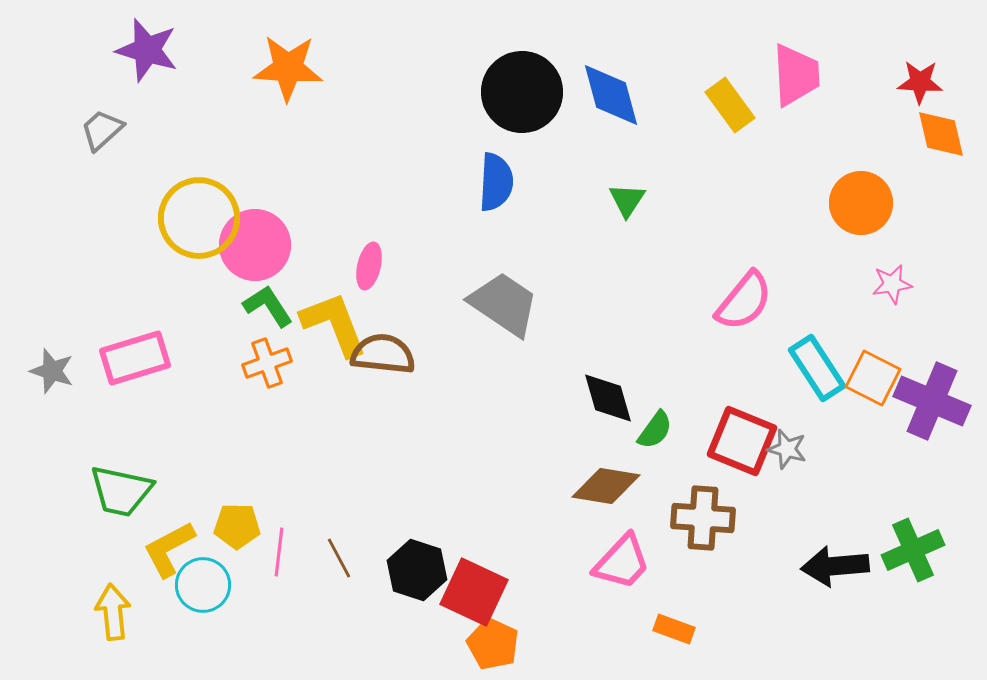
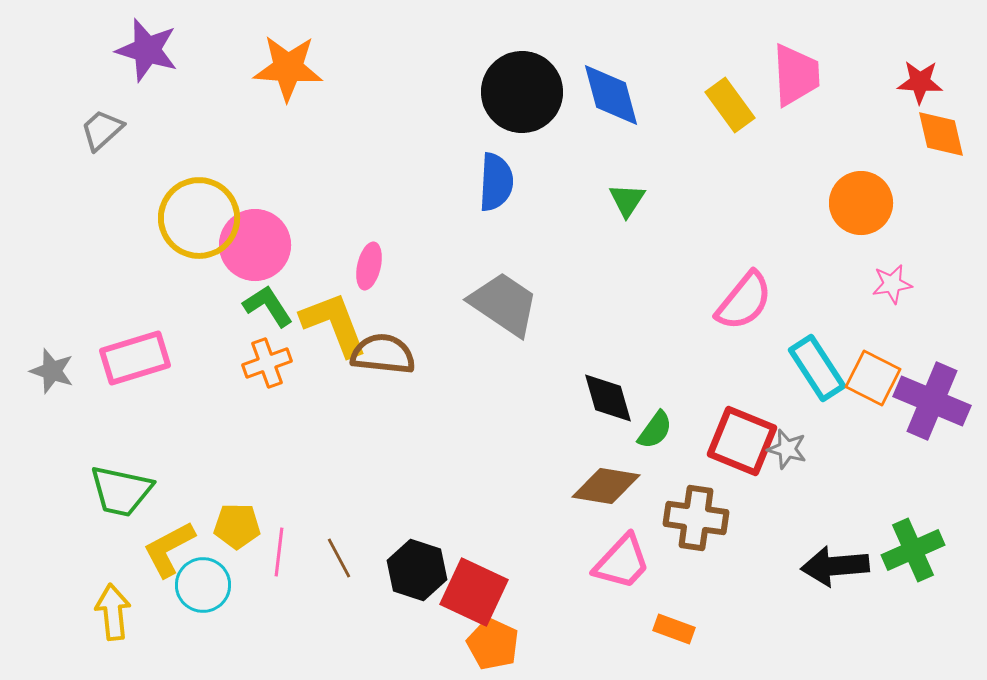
brown cross at (703, 518): moved 7 px left; rotated 4 degrees clockwise
